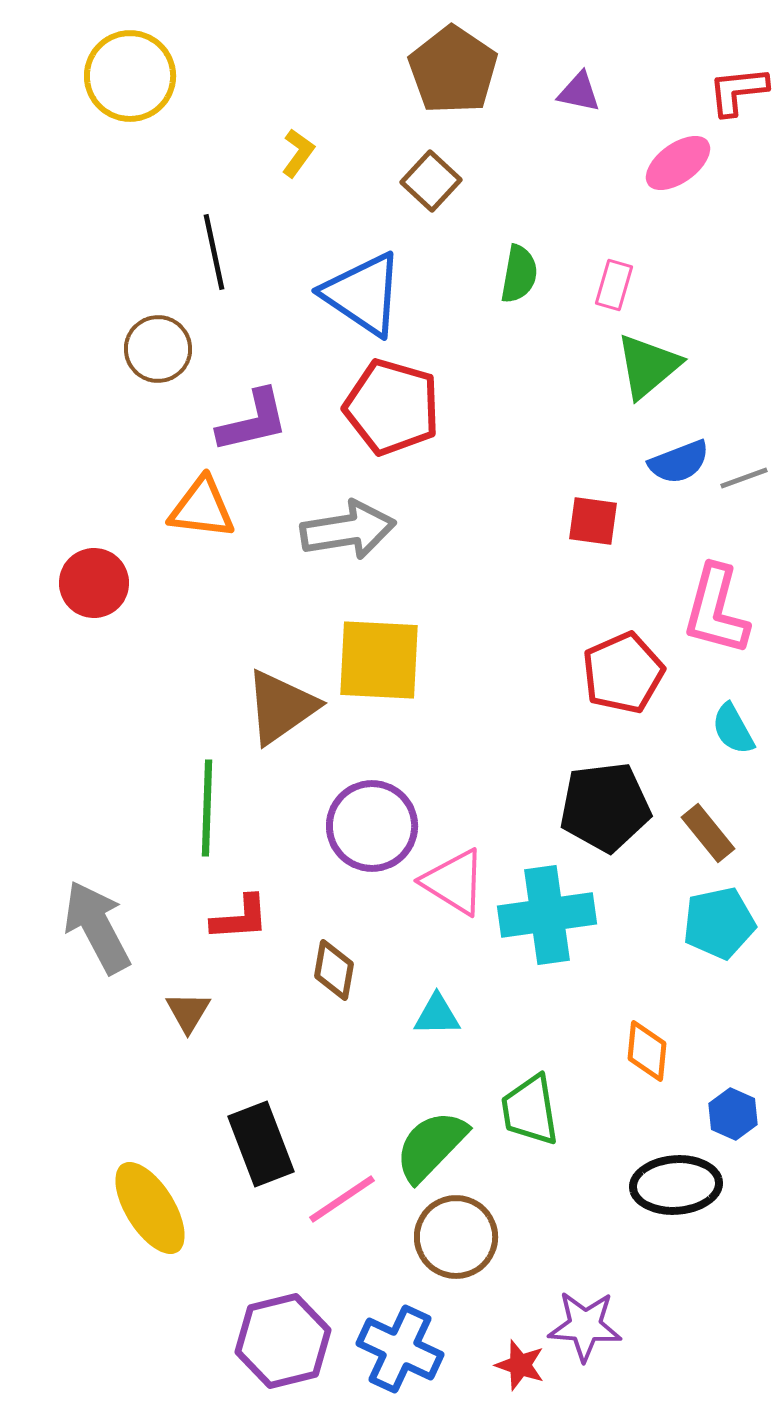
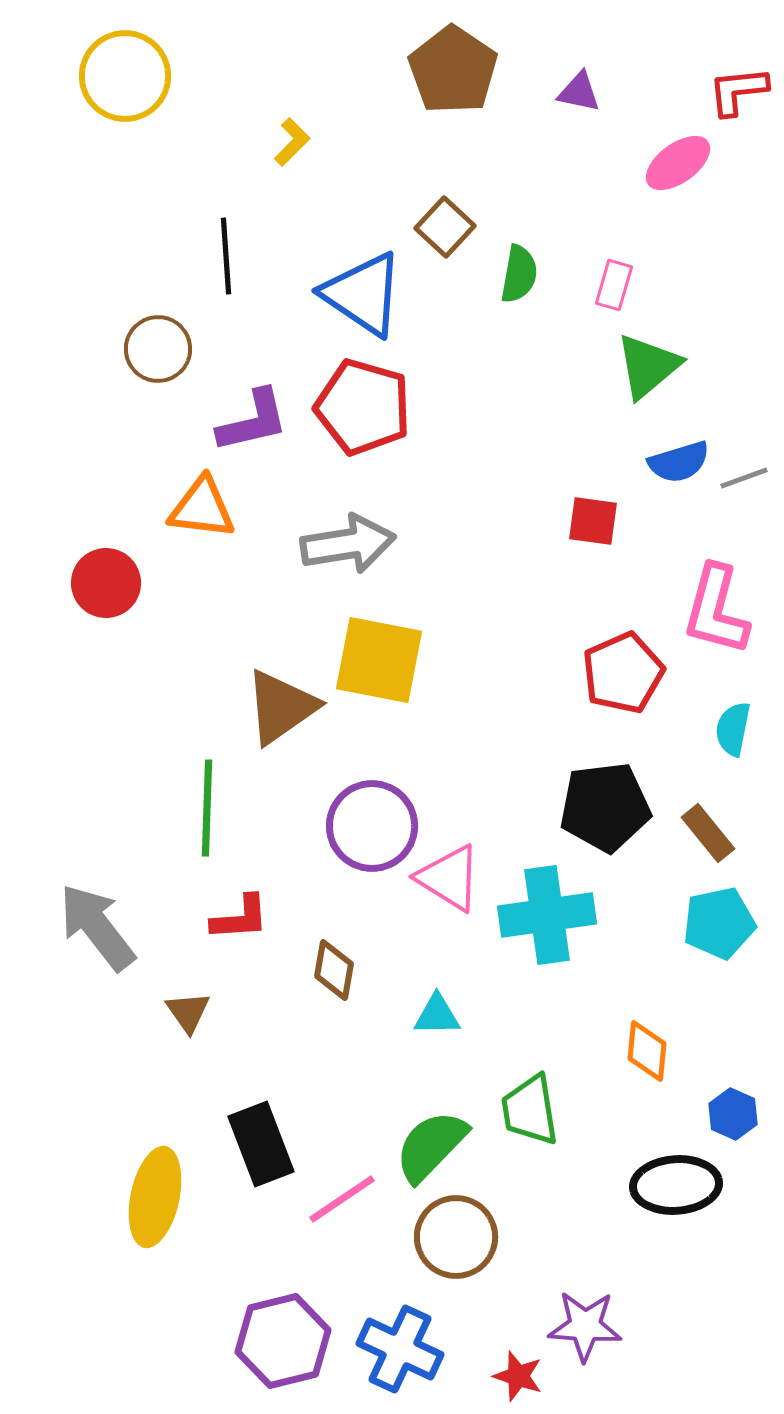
yellow circle at (130, 76): moved 5 px left
yellow L-shape at (298, 153): moved 6 px left, 11 px up; rotated 9 degrees clockwise
brown square at (431, 181): moved 14 px right, 46 px down
black line at (214, 252): moved 12 px right, 4 px down; rotated 8 degrees clockwise
red pentagon at (392, 407): moved 29 px left
blue semicircle at (679, 462): rotated 4 degrees clockwise
gray arrow at (348, 530): moved 14 px down
red circle at (94, 583): moved 12 px right
yellow square at (379, 660): rotated 8 degrees clockwise
cyan semicircle at (733, 729): rotated 40 degrees clockwise
pink triangle at (454, 882): moved 5 px left, 4 px up
gray arrow at (97, 927): rotated 10 degrees counterclockwise
brown triangle at (188, 1012): rotated 6 degrees counterclockwise
yellow ellipse at (150, 1208): moved 5 px right, 11 px up; rotated 44 degrees clockwise
red star at (520, 1365): moved 2 px left, 11 px down
